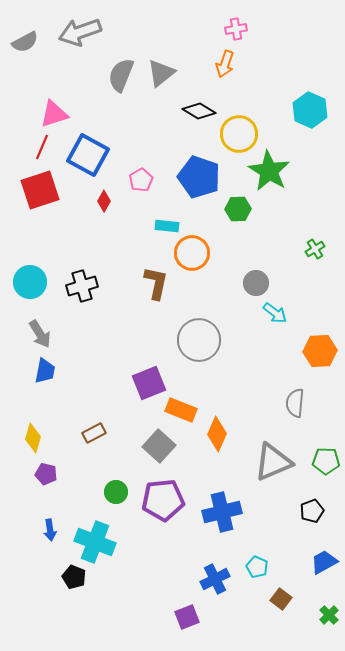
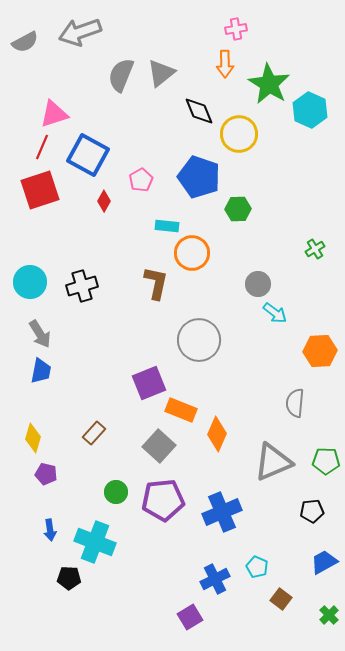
orange arrow at (225, 64): rotated 20 degrees counterclockwise
black diamond at (199, 111): rotated 36 degrees clockwise
green star at (269, 171): moved 87 px up
gray circle at (256, 283): moved 2 px right, 1 px down
blue trapezoid at (45, 371): moved 4 px left
brown rectangle at (94, 433): rotated 20 degrees counterclockwise
black pentagon at (312, 511): rotated 15 degrees clockwise
blue cross at (222, 512): rotated 9 degrees counterclockwise
black pentagon at (74, 577): moved 5 px left, 1 px down; rotated 20 degrees counterclockwise
purple square at (187, 617): moved 3 px right; rotated 10 degrees counterclockwise
